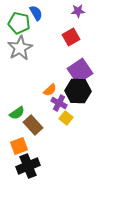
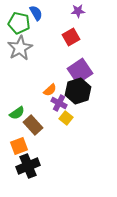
black hexagon: rotated 20 degrees counterclockwise
